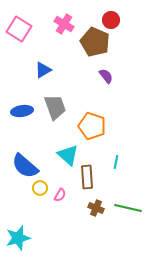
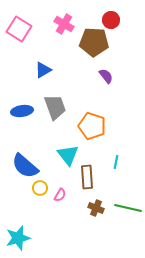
brown pentagon: moved 1 px left; rotated 20 degrees counterclockwise
cyan triangle: rotated 10 degrees clockwise
